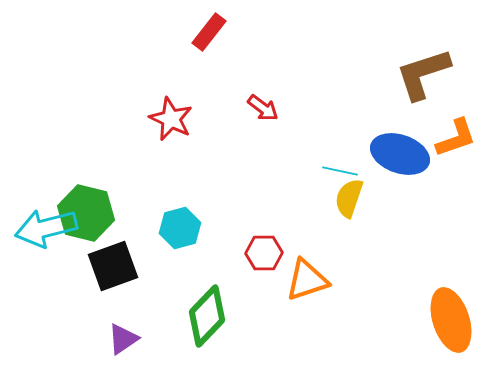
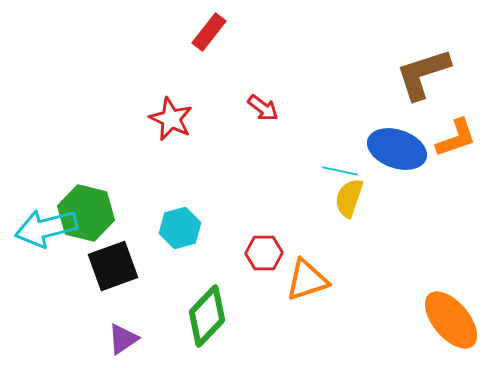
blue ellipse: moved 3 px left, 5 px up
orange ellipse: rotated 22 degrees counterclockwise
